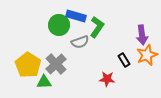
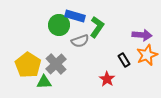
blue rectangle: moved 1 px left
purple arrow: rotated 78 degrees counterclockwise
gray semicircle: moved 1 px up
red star: rotated 28 degrees clockwise
